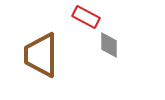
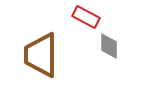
gray diamond: moved 1 px down
